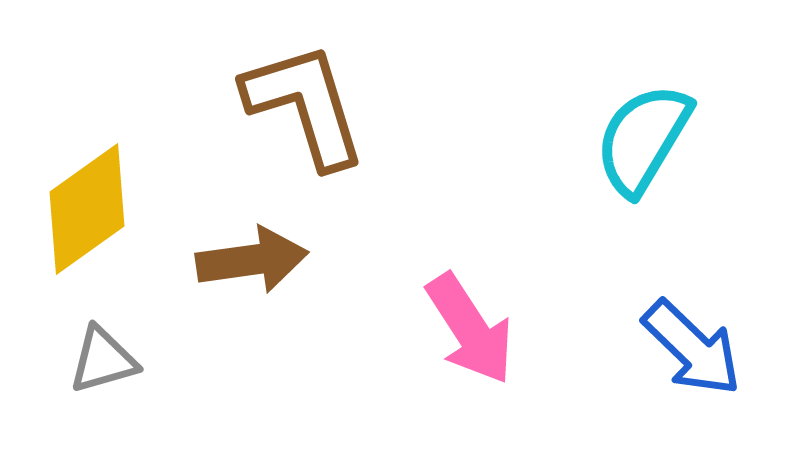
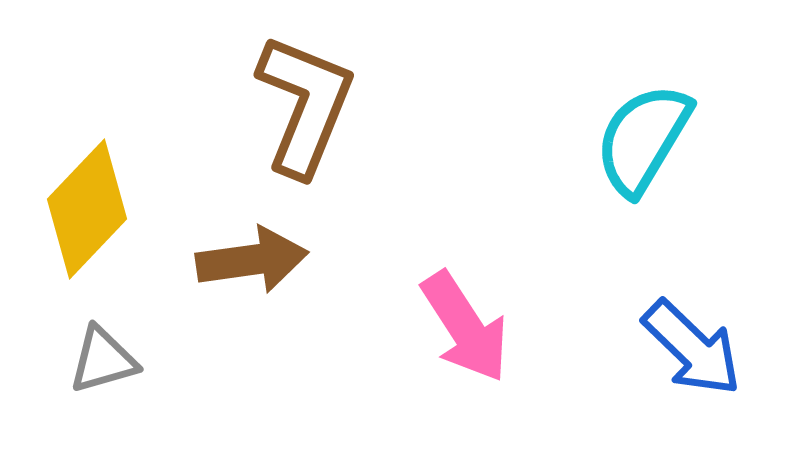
brown L-shape: rotated 39 degrees clockwise
yellow diamond: rotated 11 degrees counterclockwise
pink arrow: moved 5 px left, 2 px up
